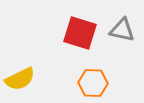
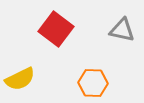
red square: moved 24 px left, 4 px up; rotated 20 degrees clockwise
